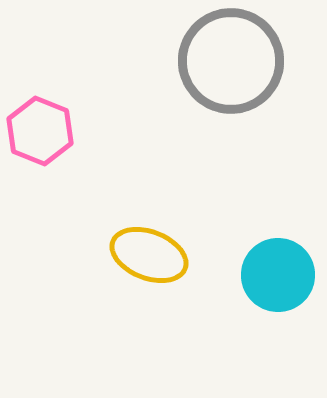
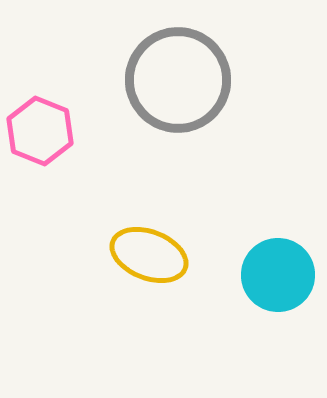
gray circle: moved 53 px left, 19 px down
